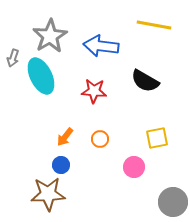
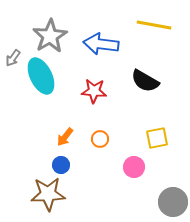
blue arrow: moved 2 px up
gray arrow: rotated 18 degrees clockwise
